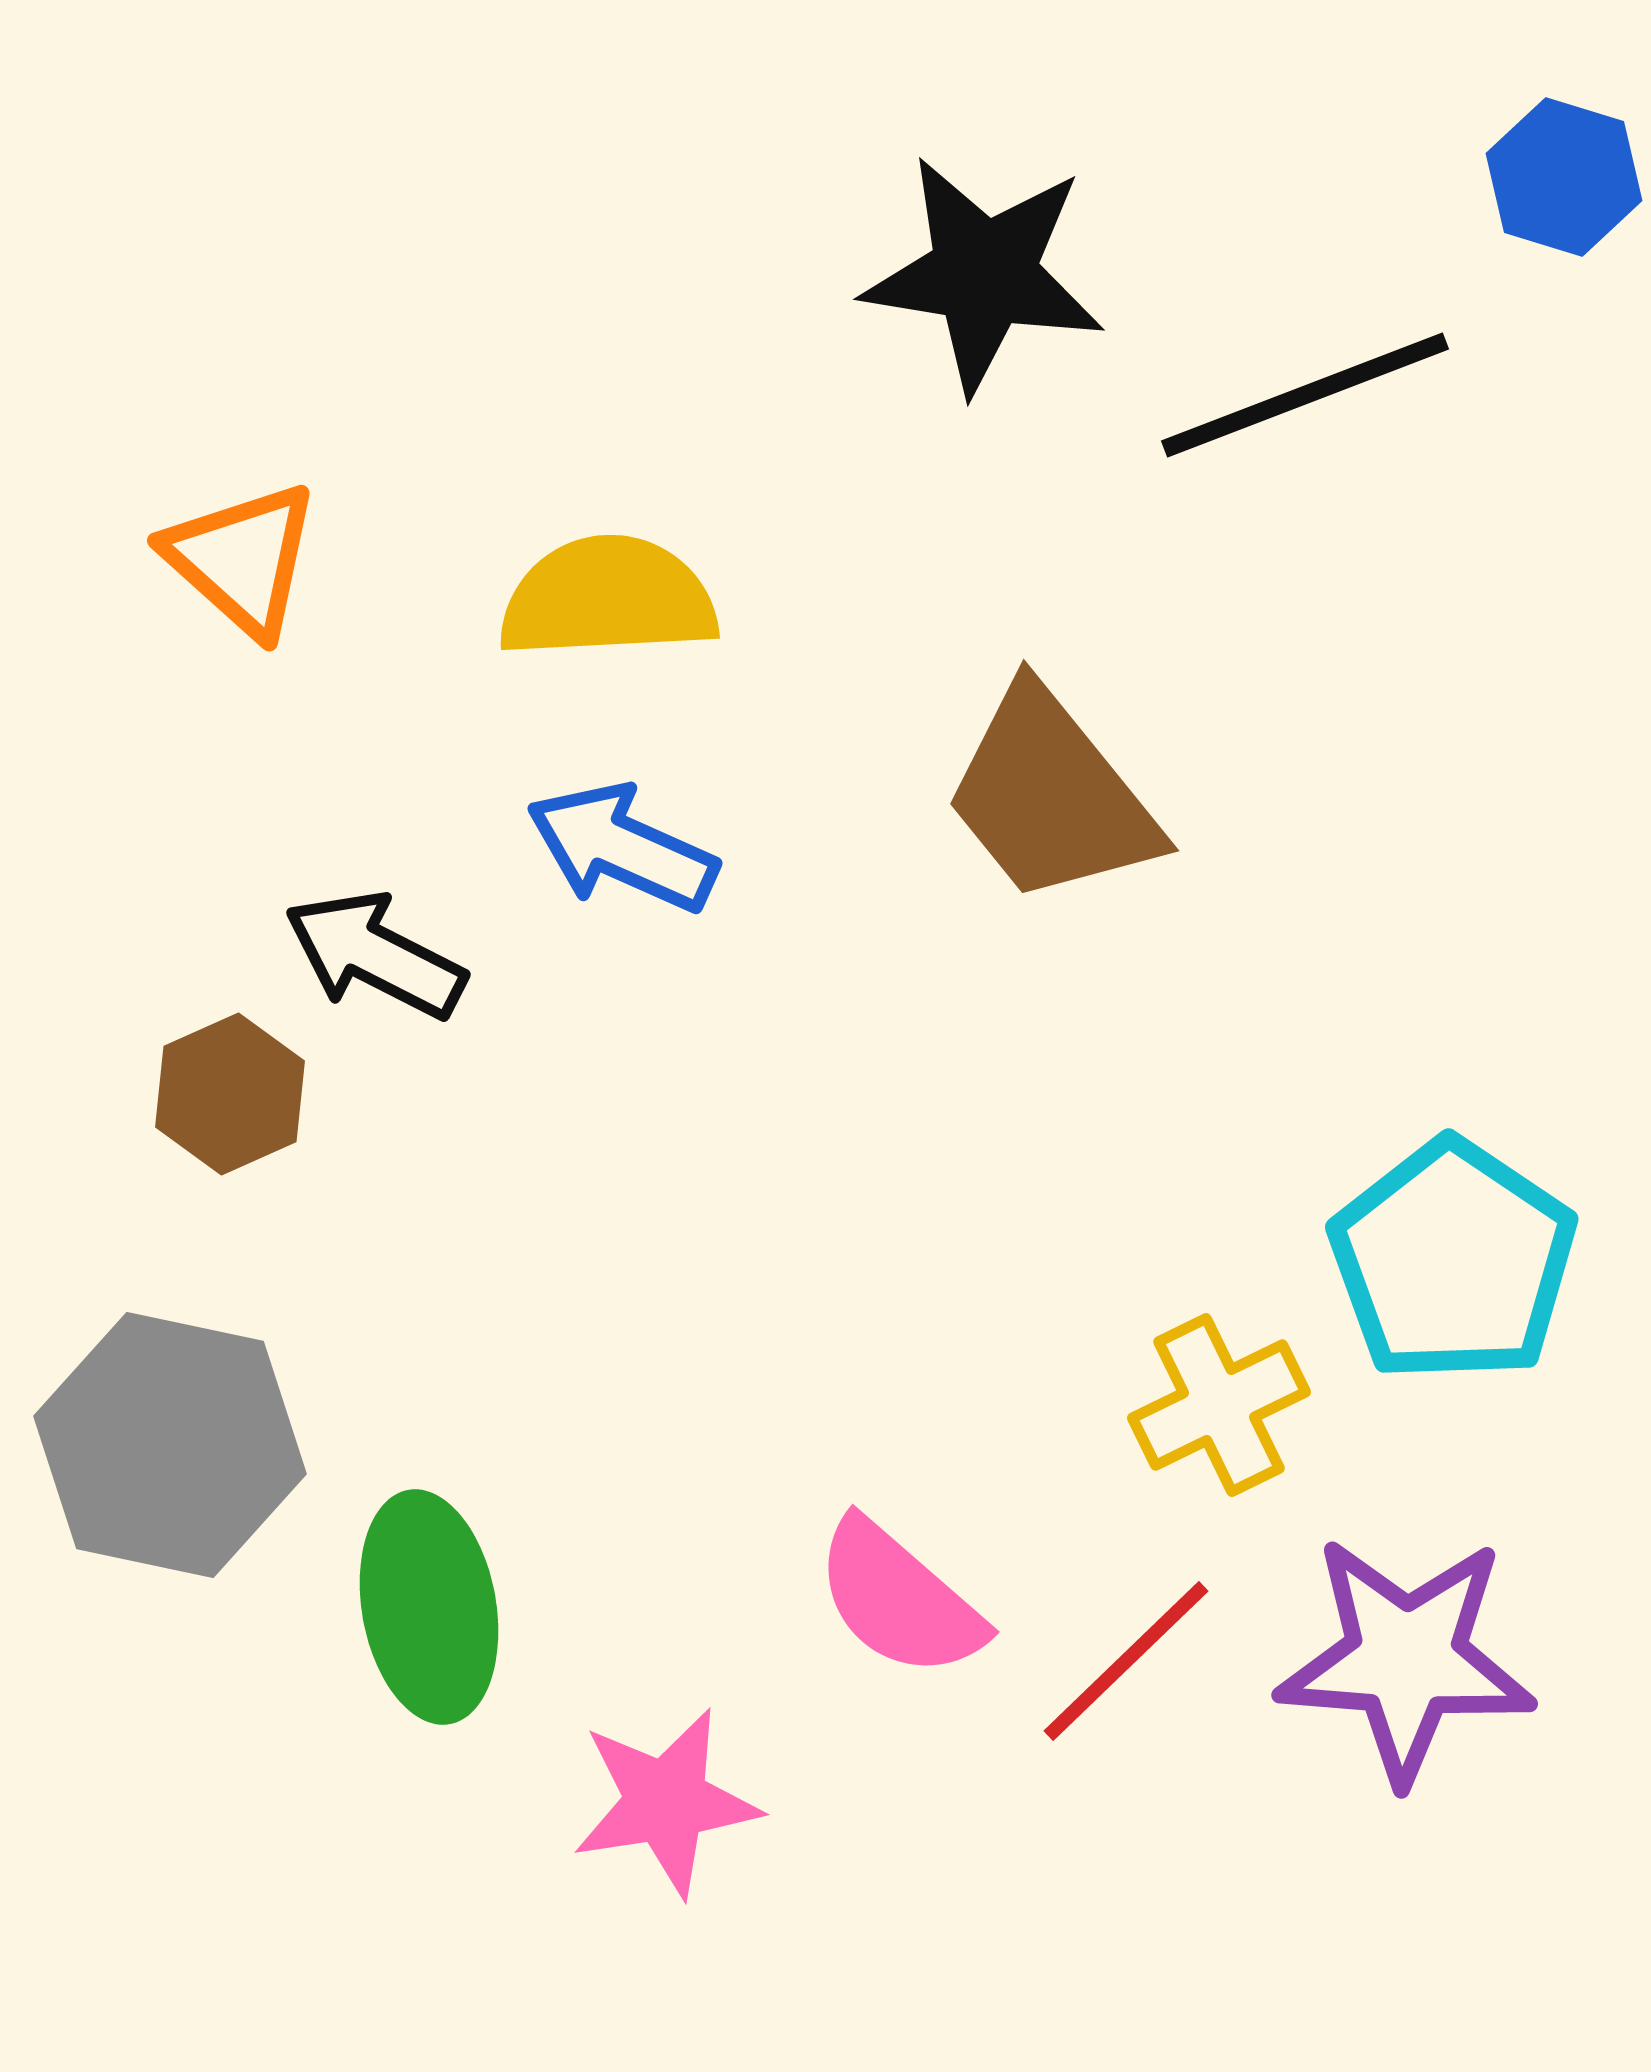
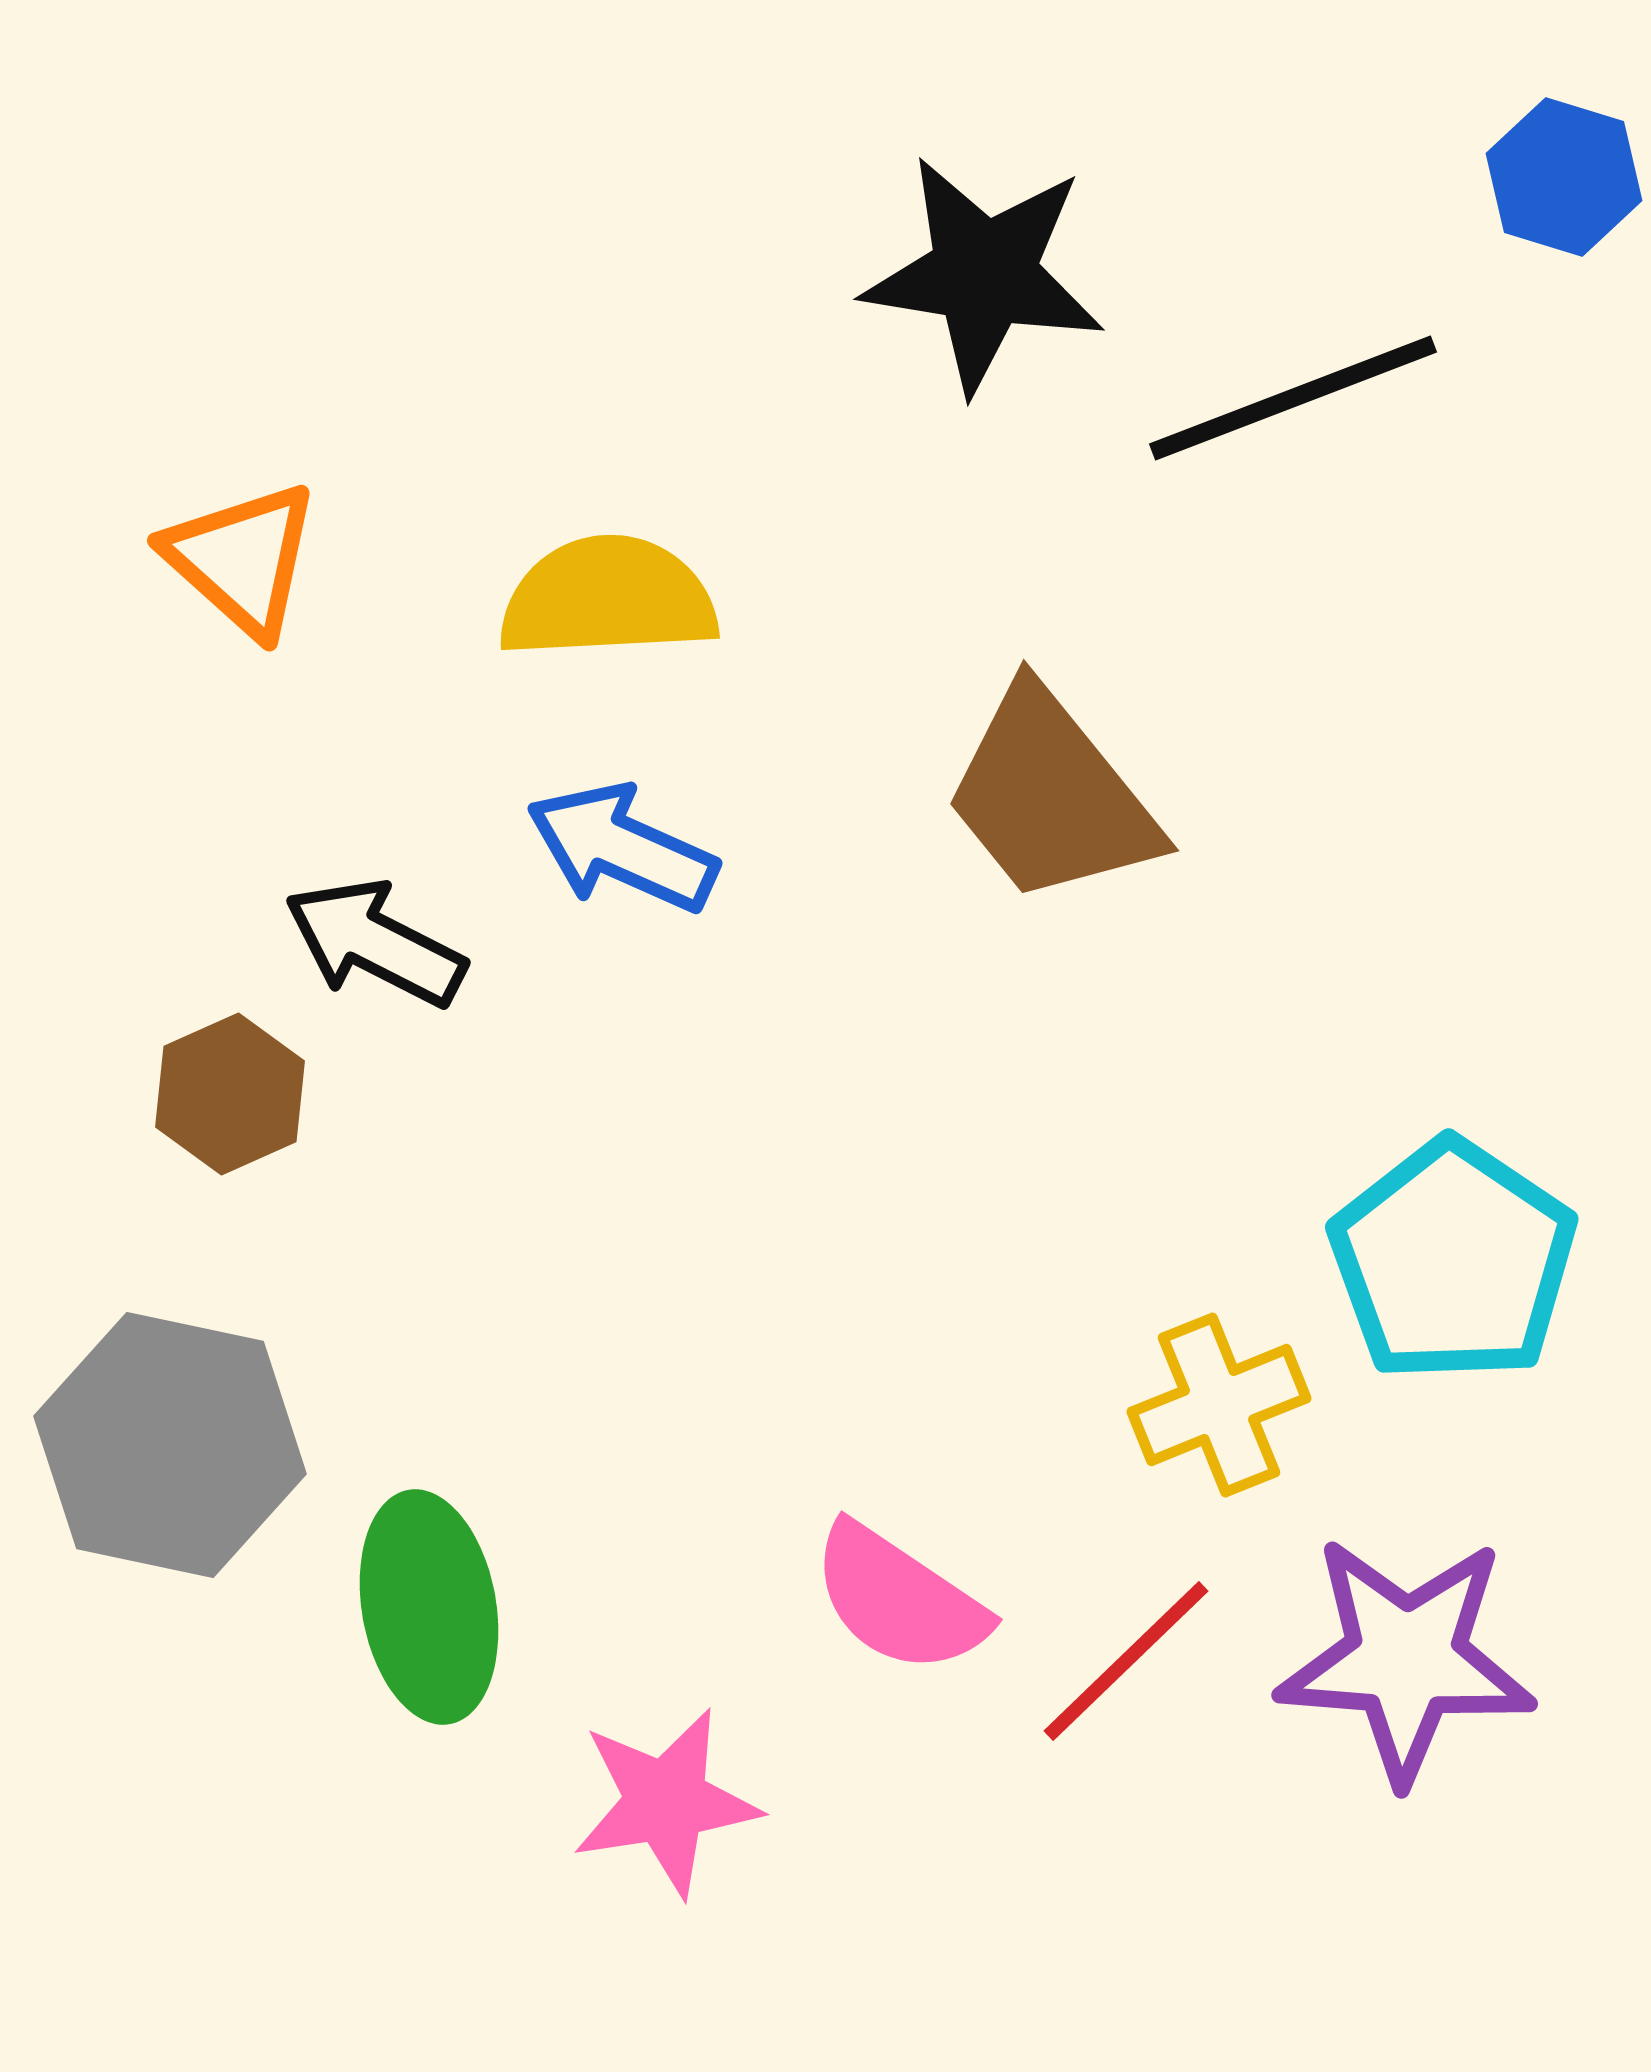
black line: moved 12 px left, 3 px down
black arrow: moved 12 px up
yellow cross: rotated 4 degrees clockwise
pink semicircle: rotated 7 degrees counterclockwise
